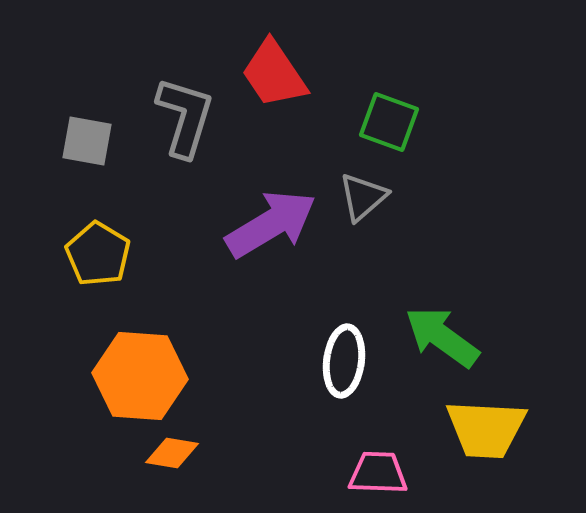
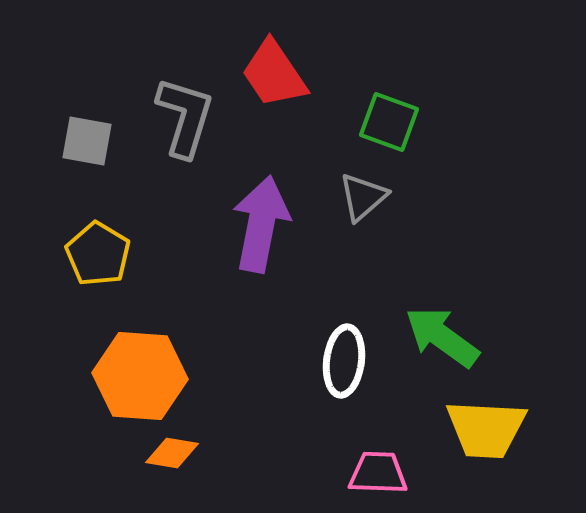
purple arrow: moved 10 px left; rotated 48 degrees counterclockwise
